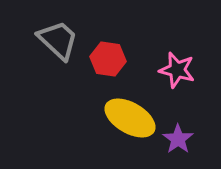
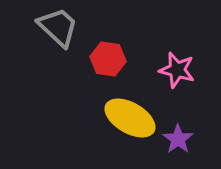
gray trapezoid: moved 13 px up
